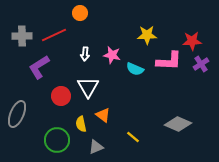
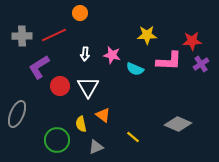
red circle: moved 1 px left, 10 px up
